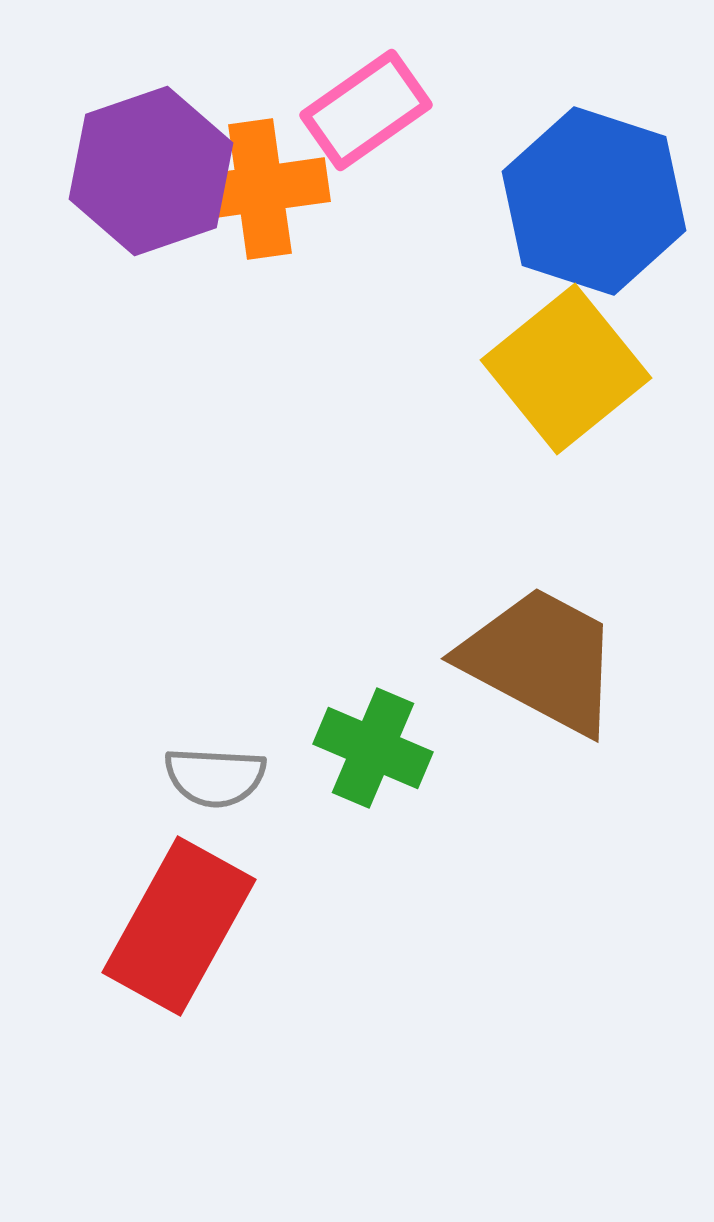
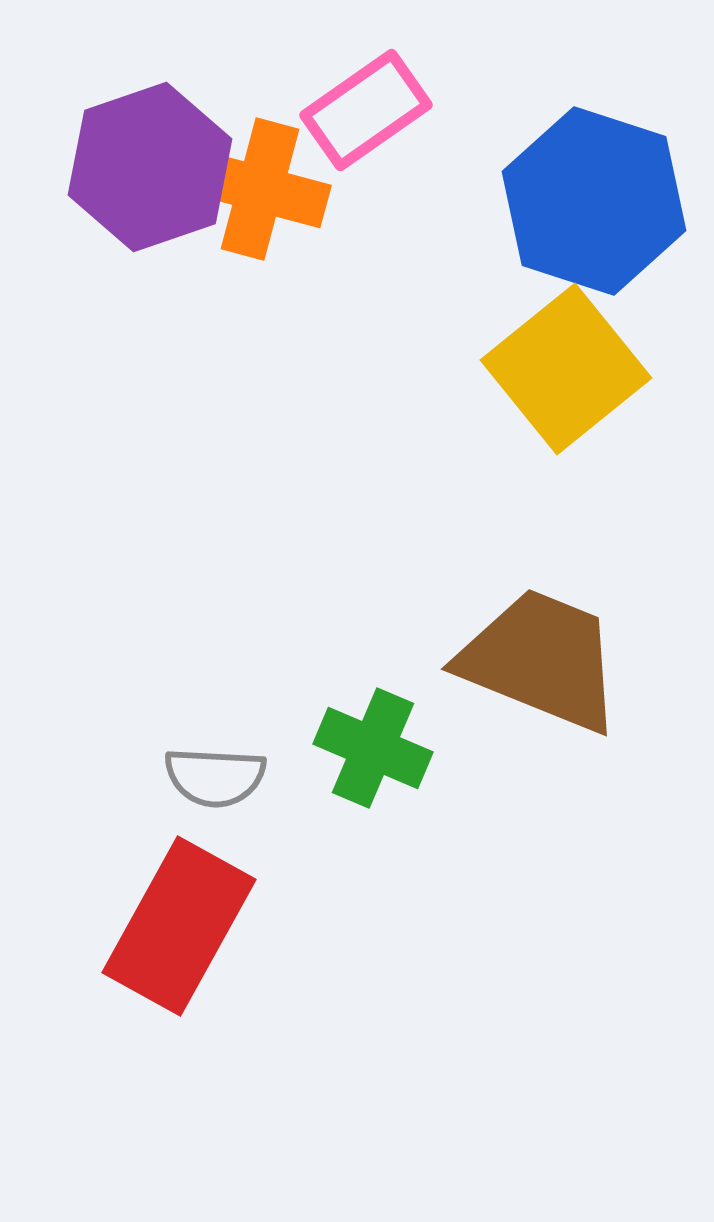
purple hexagon: moved 1 px left, 4 px up
orange cross: rotated 23 degrees clockwise
brown trapezoid: rotated 6 degrees counterclockwise
